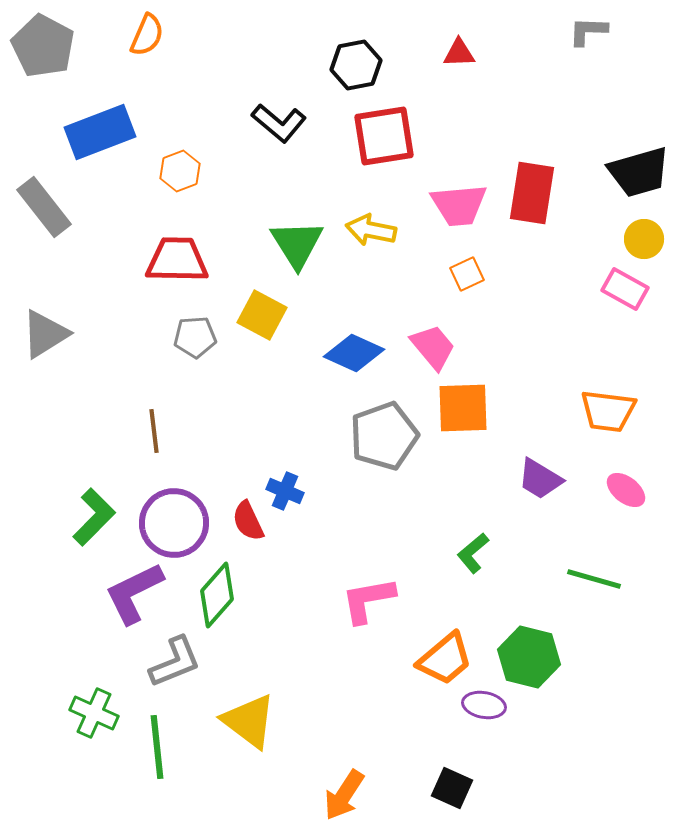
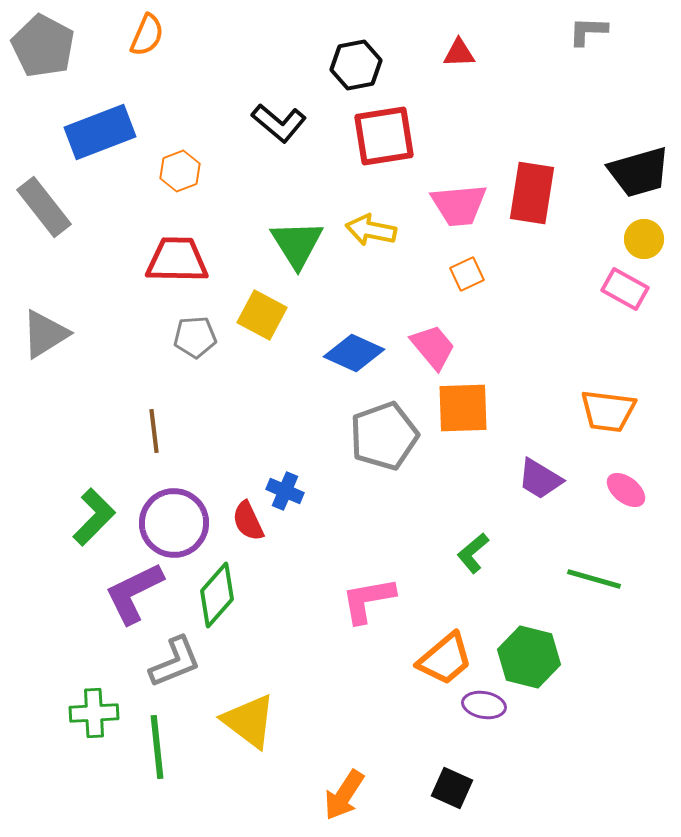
green cross at (94, 713): rotated 27 degrees counterclockwise
